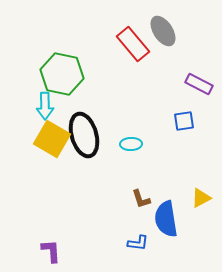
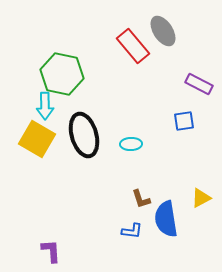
red rectangle: moved 2 px down
yellow square: moved 15 px left
blue L-shape: moved 6 px left, 12 px up
